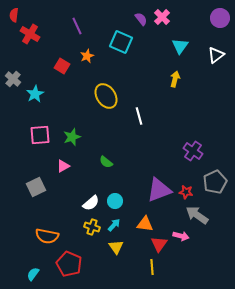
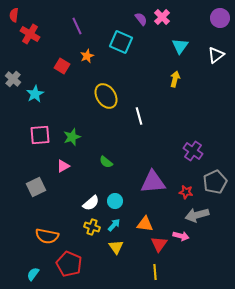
purple triangle: moved 6 px left, 8 px up; rotated 16 degrees clockwise
gray arrow: rotated 50 degrees counterclockwise
yellow line: moved 3 px right, 5 px down
